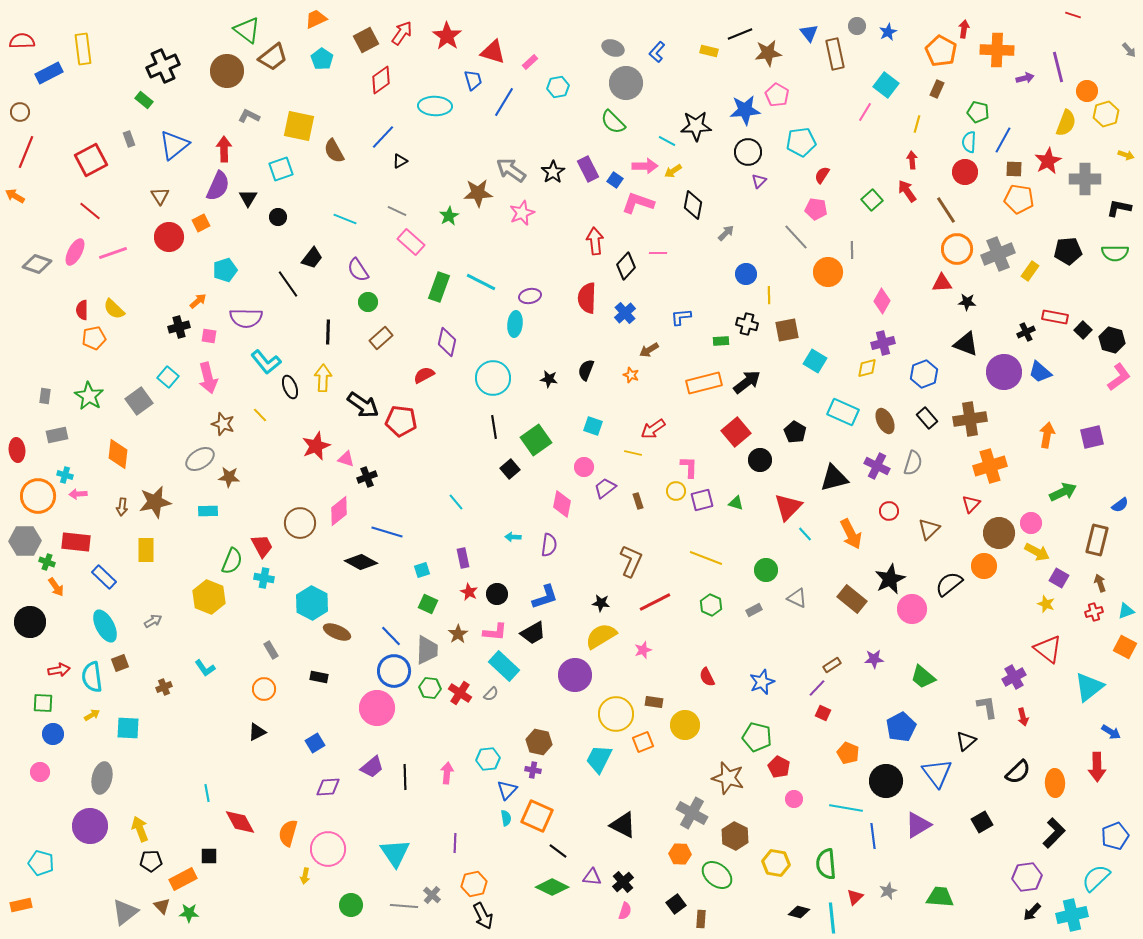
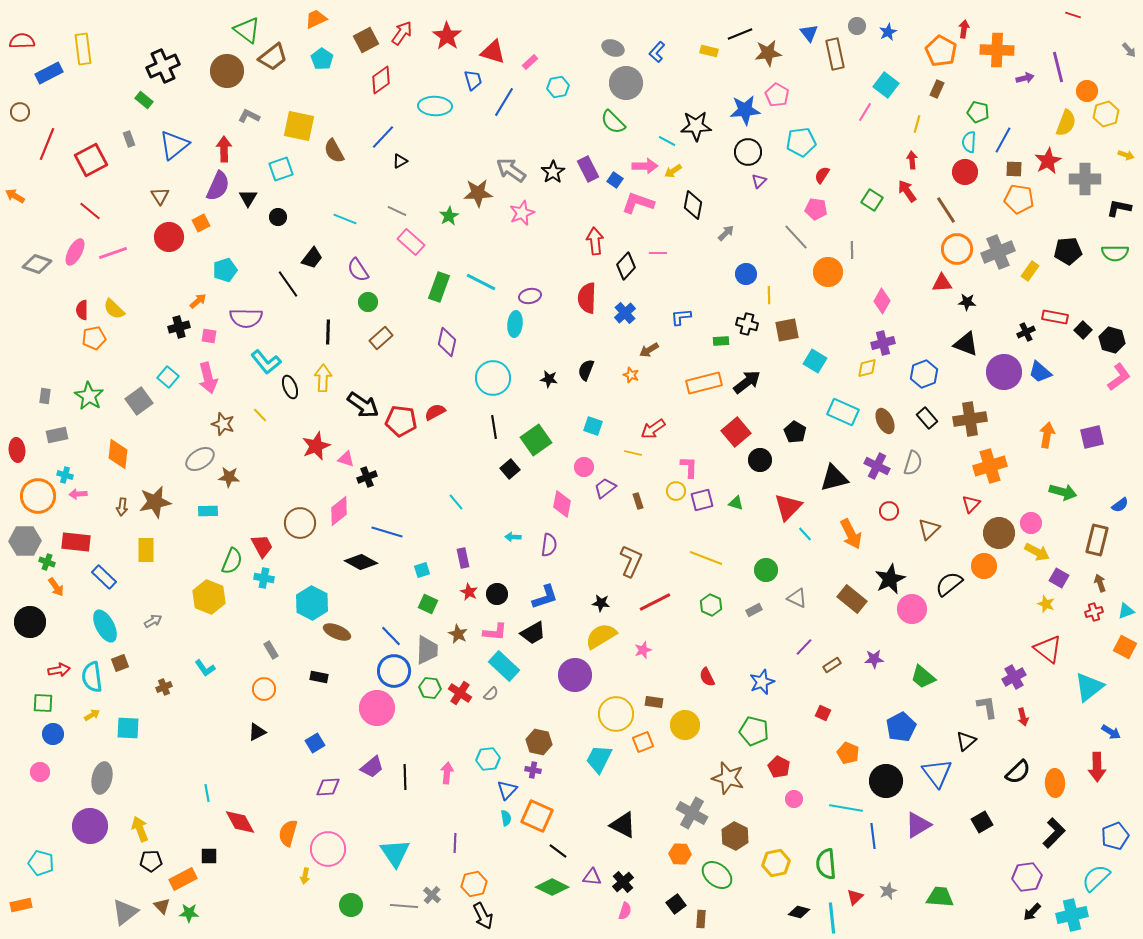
red line at (26, 152): moved 21 px right, 8 px up
green square at (872, 200): rotated 15 degrees counterclockwise
gray cross at (998, 254): moved 2 px up
red semicircle at (424, 375): moved 11 px right, 37 px down
green arrow at (1063, 492): rotated 40 degrees clockwise
brown star at (458, 634): rotated 12 degrees counterclockwise
purple line at (817, 688): moved 13 px left, 41 px up
green pentagon at (757, 737): moved 3 px left, 6 px up
yellow hexagon at (776, 863): rotated 20 degrees counterclockwise
